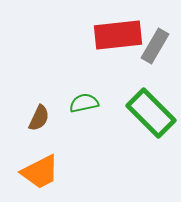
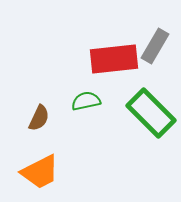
red rectangle: moved 4 px left, 24 px down
green semicircle: moved 2 px right, 2 px up
